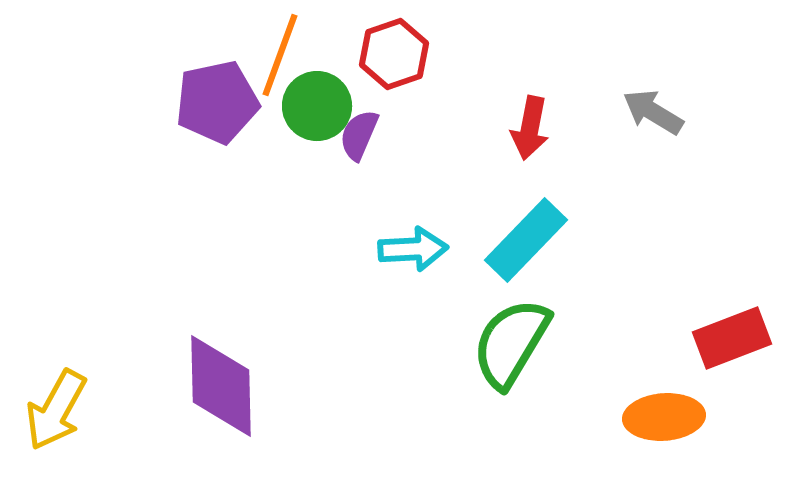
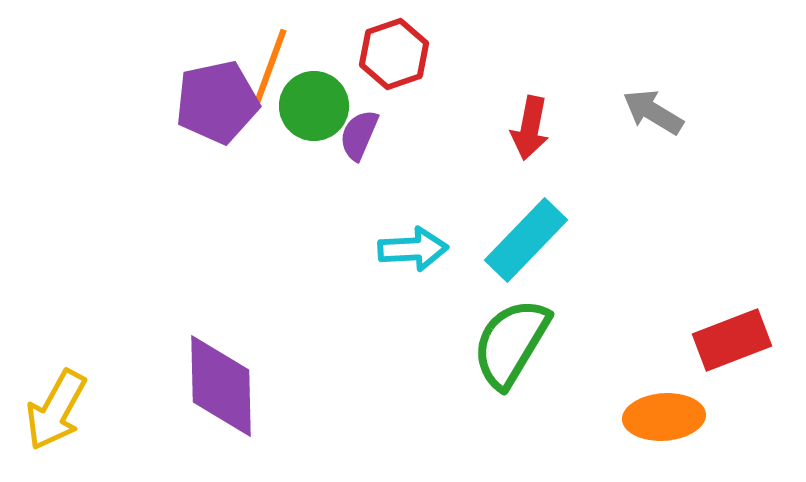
orange line: moved 11 px left, 15 px down
green circle: moved 3 px left
red rectangle: moved 2 px down
